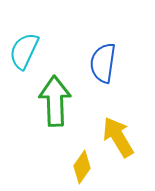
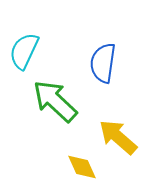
green arrow: rotated 45 degrees counterclockwise
yellow arrow: rotated 18 degrees counterclockwise
yellow diamond: rotated 60 degrees counterclockwise
